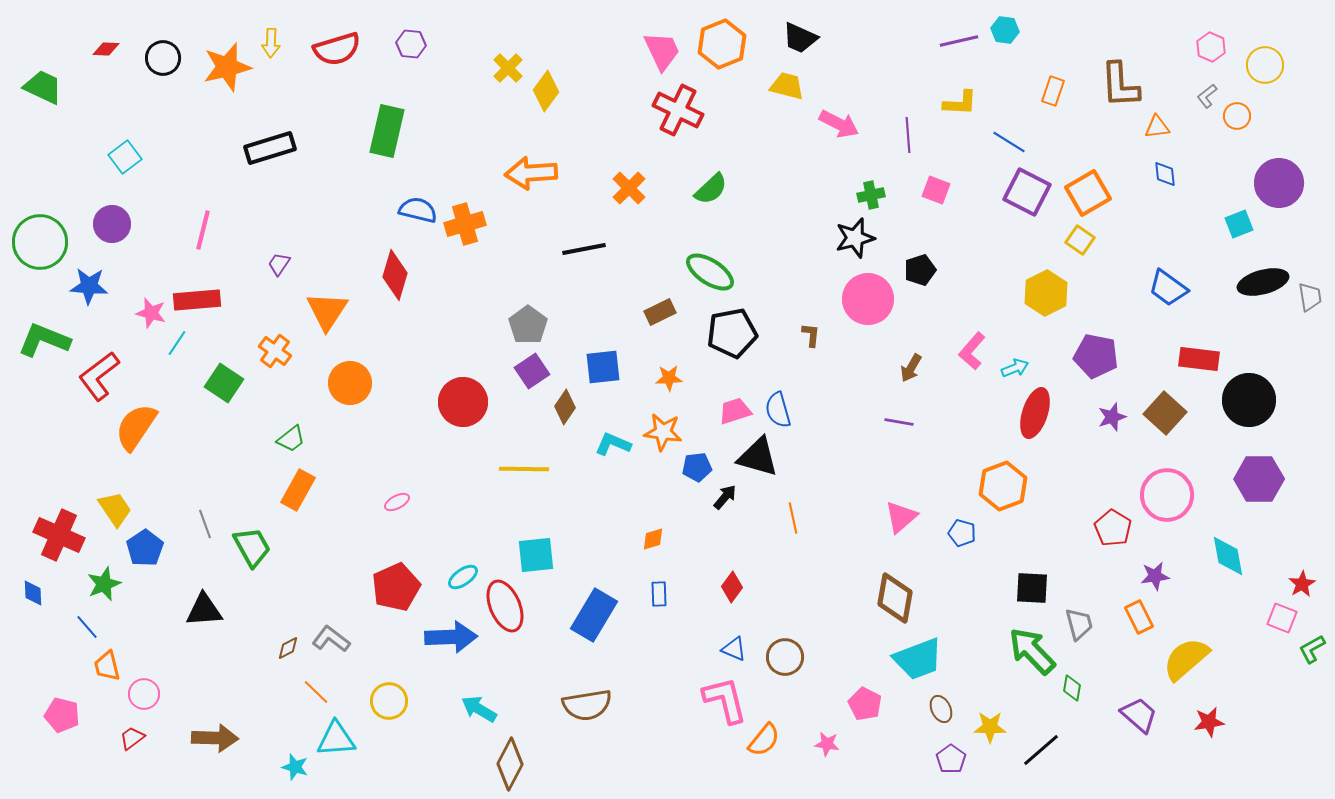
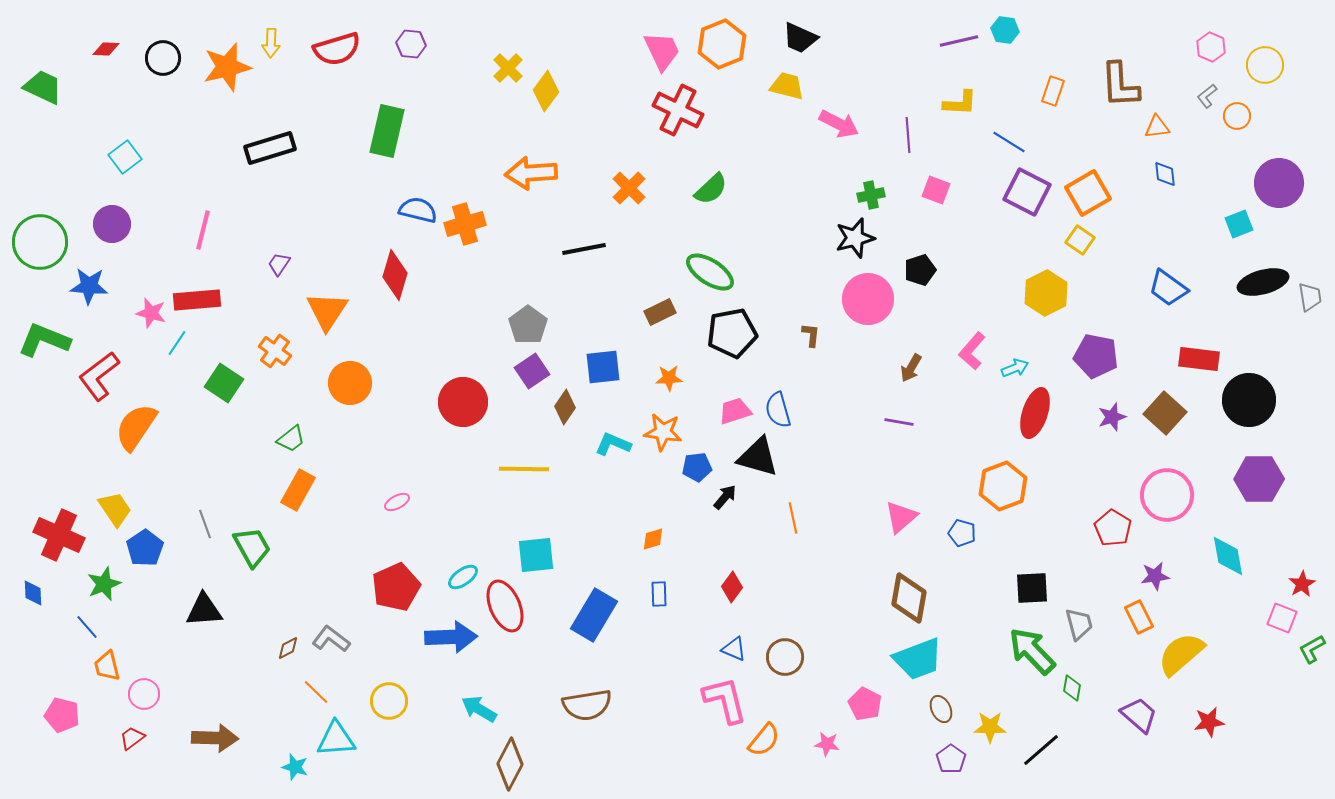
black square at (1032, 588): rotated 6 degrees counterclockwise
brown diamond at (895, 598): moved 14 px right
yellow semicircle at (1186, 659): moved 5 px left, 5 px up
